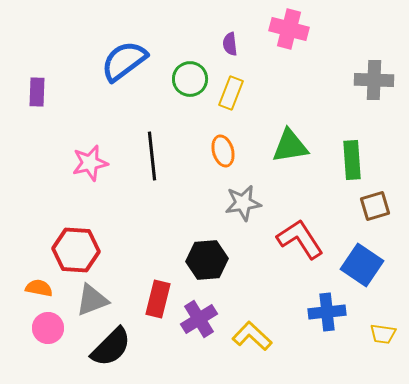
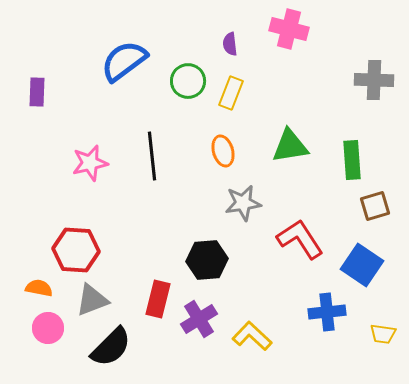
green circle: moved 2 px left, 2 px down
